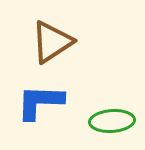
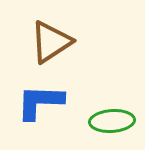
brown triangle: moved 1 px left
